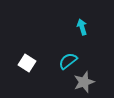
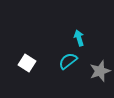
cyan arrow: moved 3 px left, 11 px down
gray star: moved 16 px right, 11 px up
